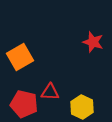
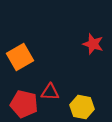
red star: moved 2 px down
yellow hexagon: rotated 15 degrees counterclockwise
